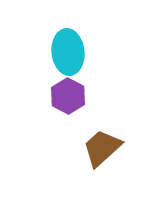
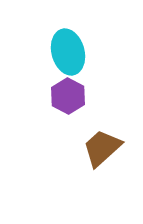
cyan ellipse: rotated 9 degrees counterclockwise
